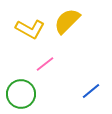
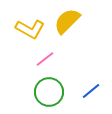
pink line: moved 5 px up
green circle: moved 28 px right, 2 px up
